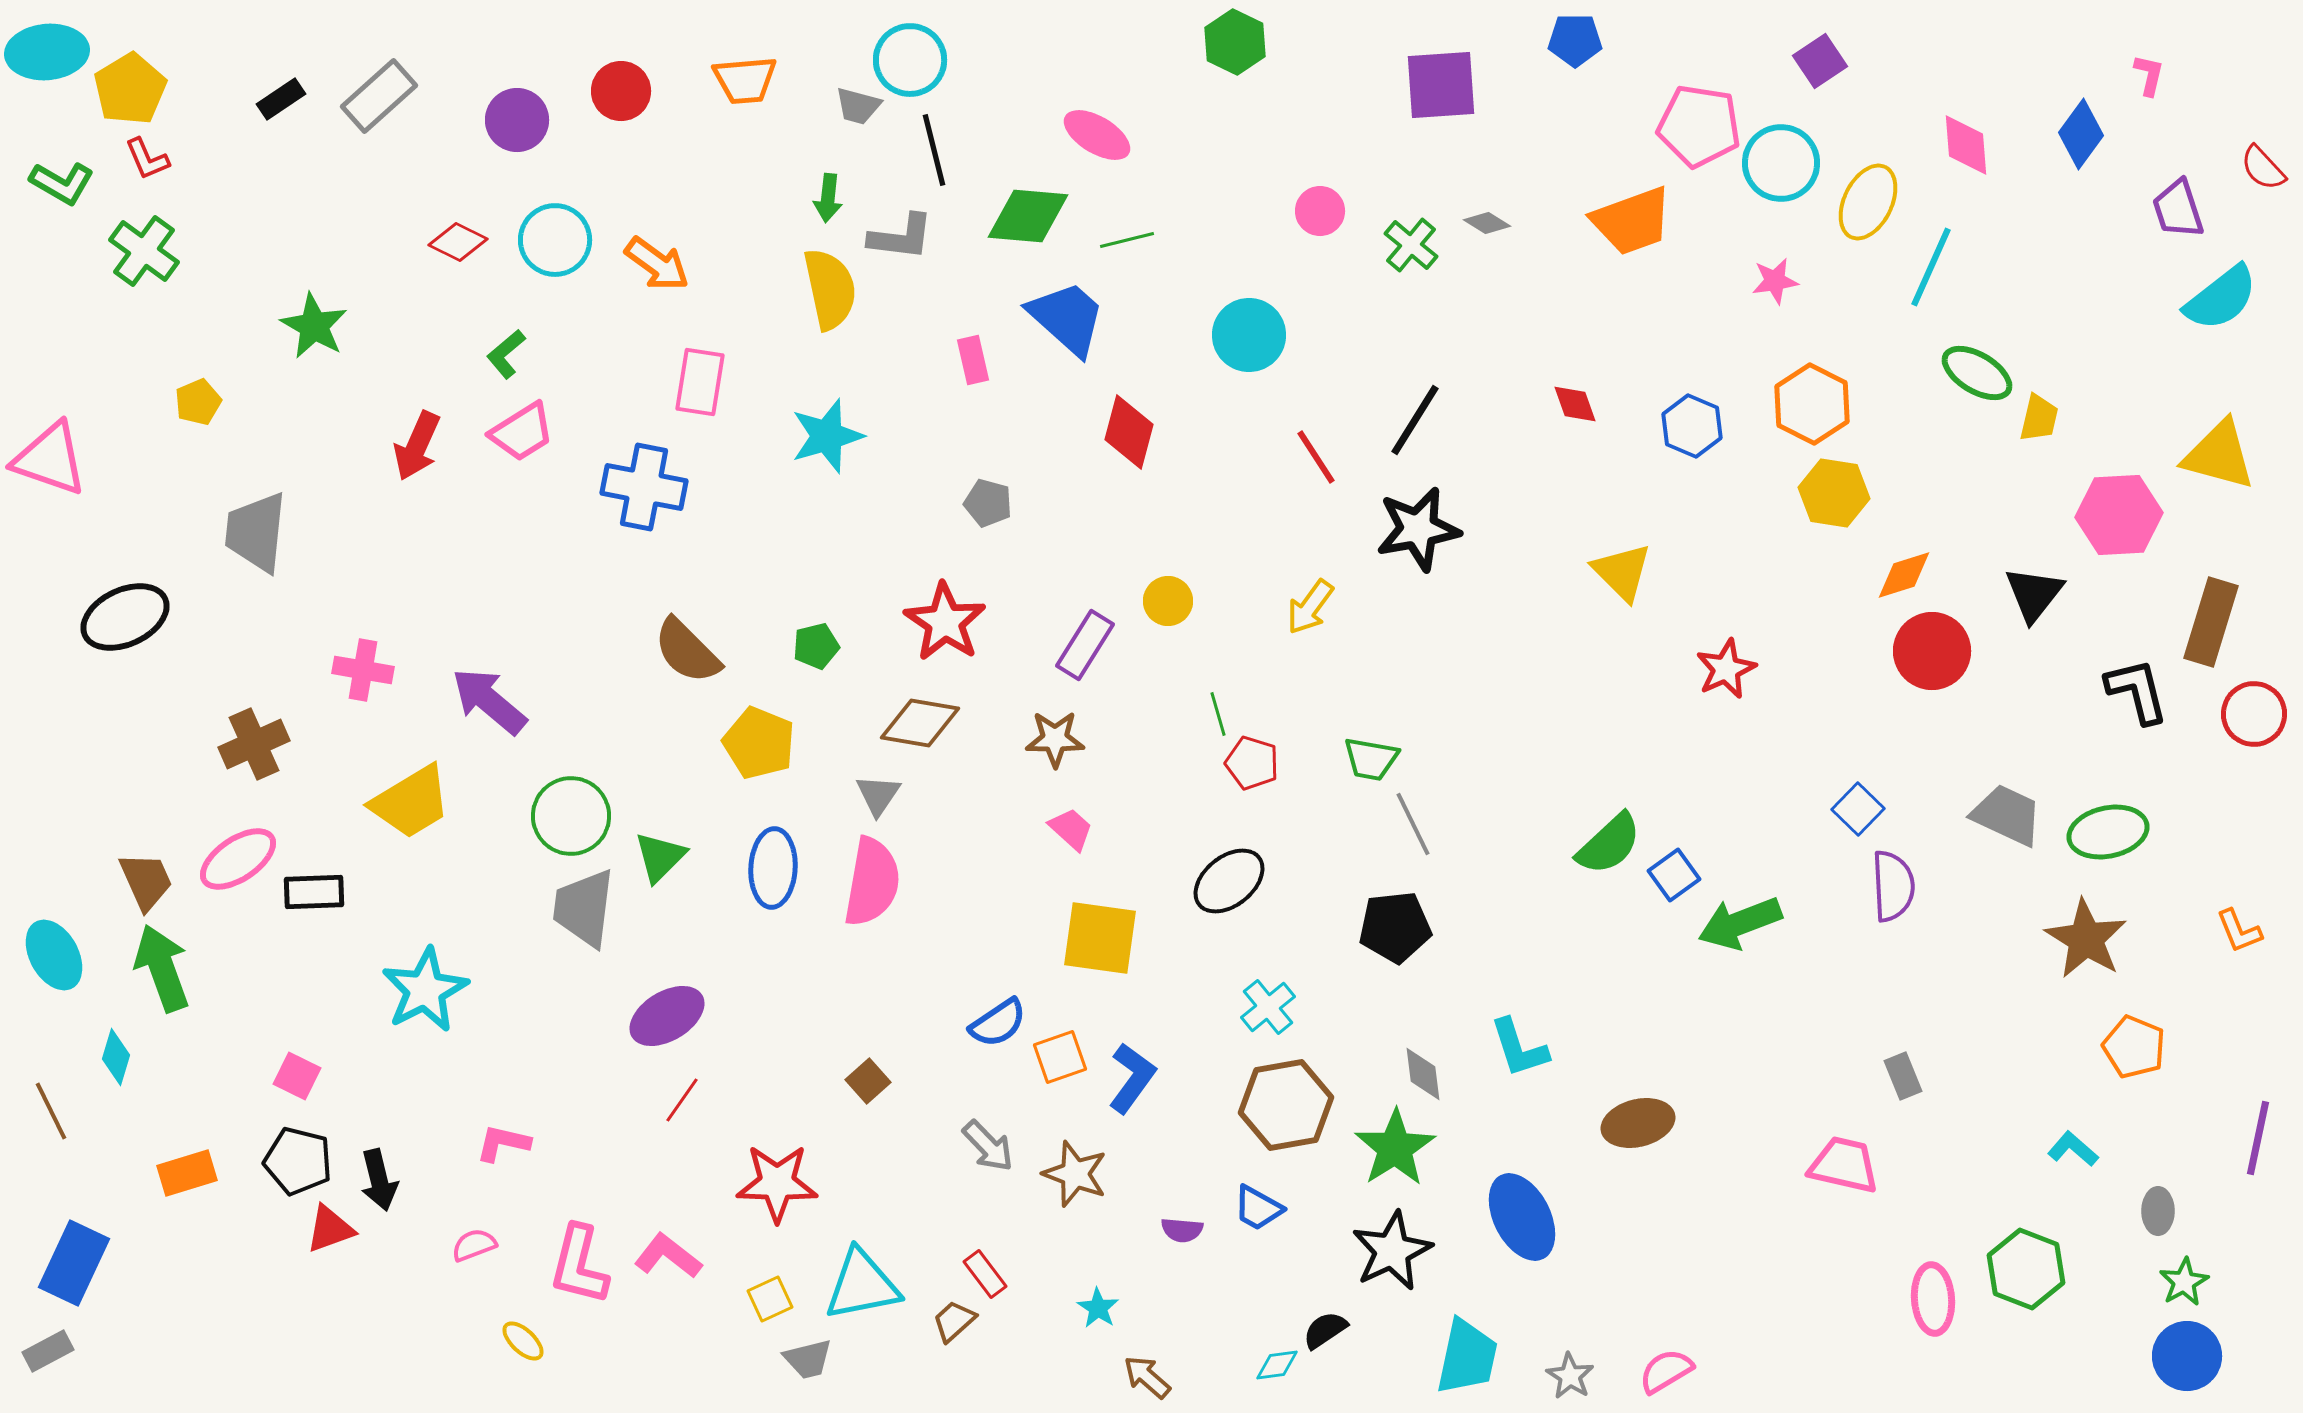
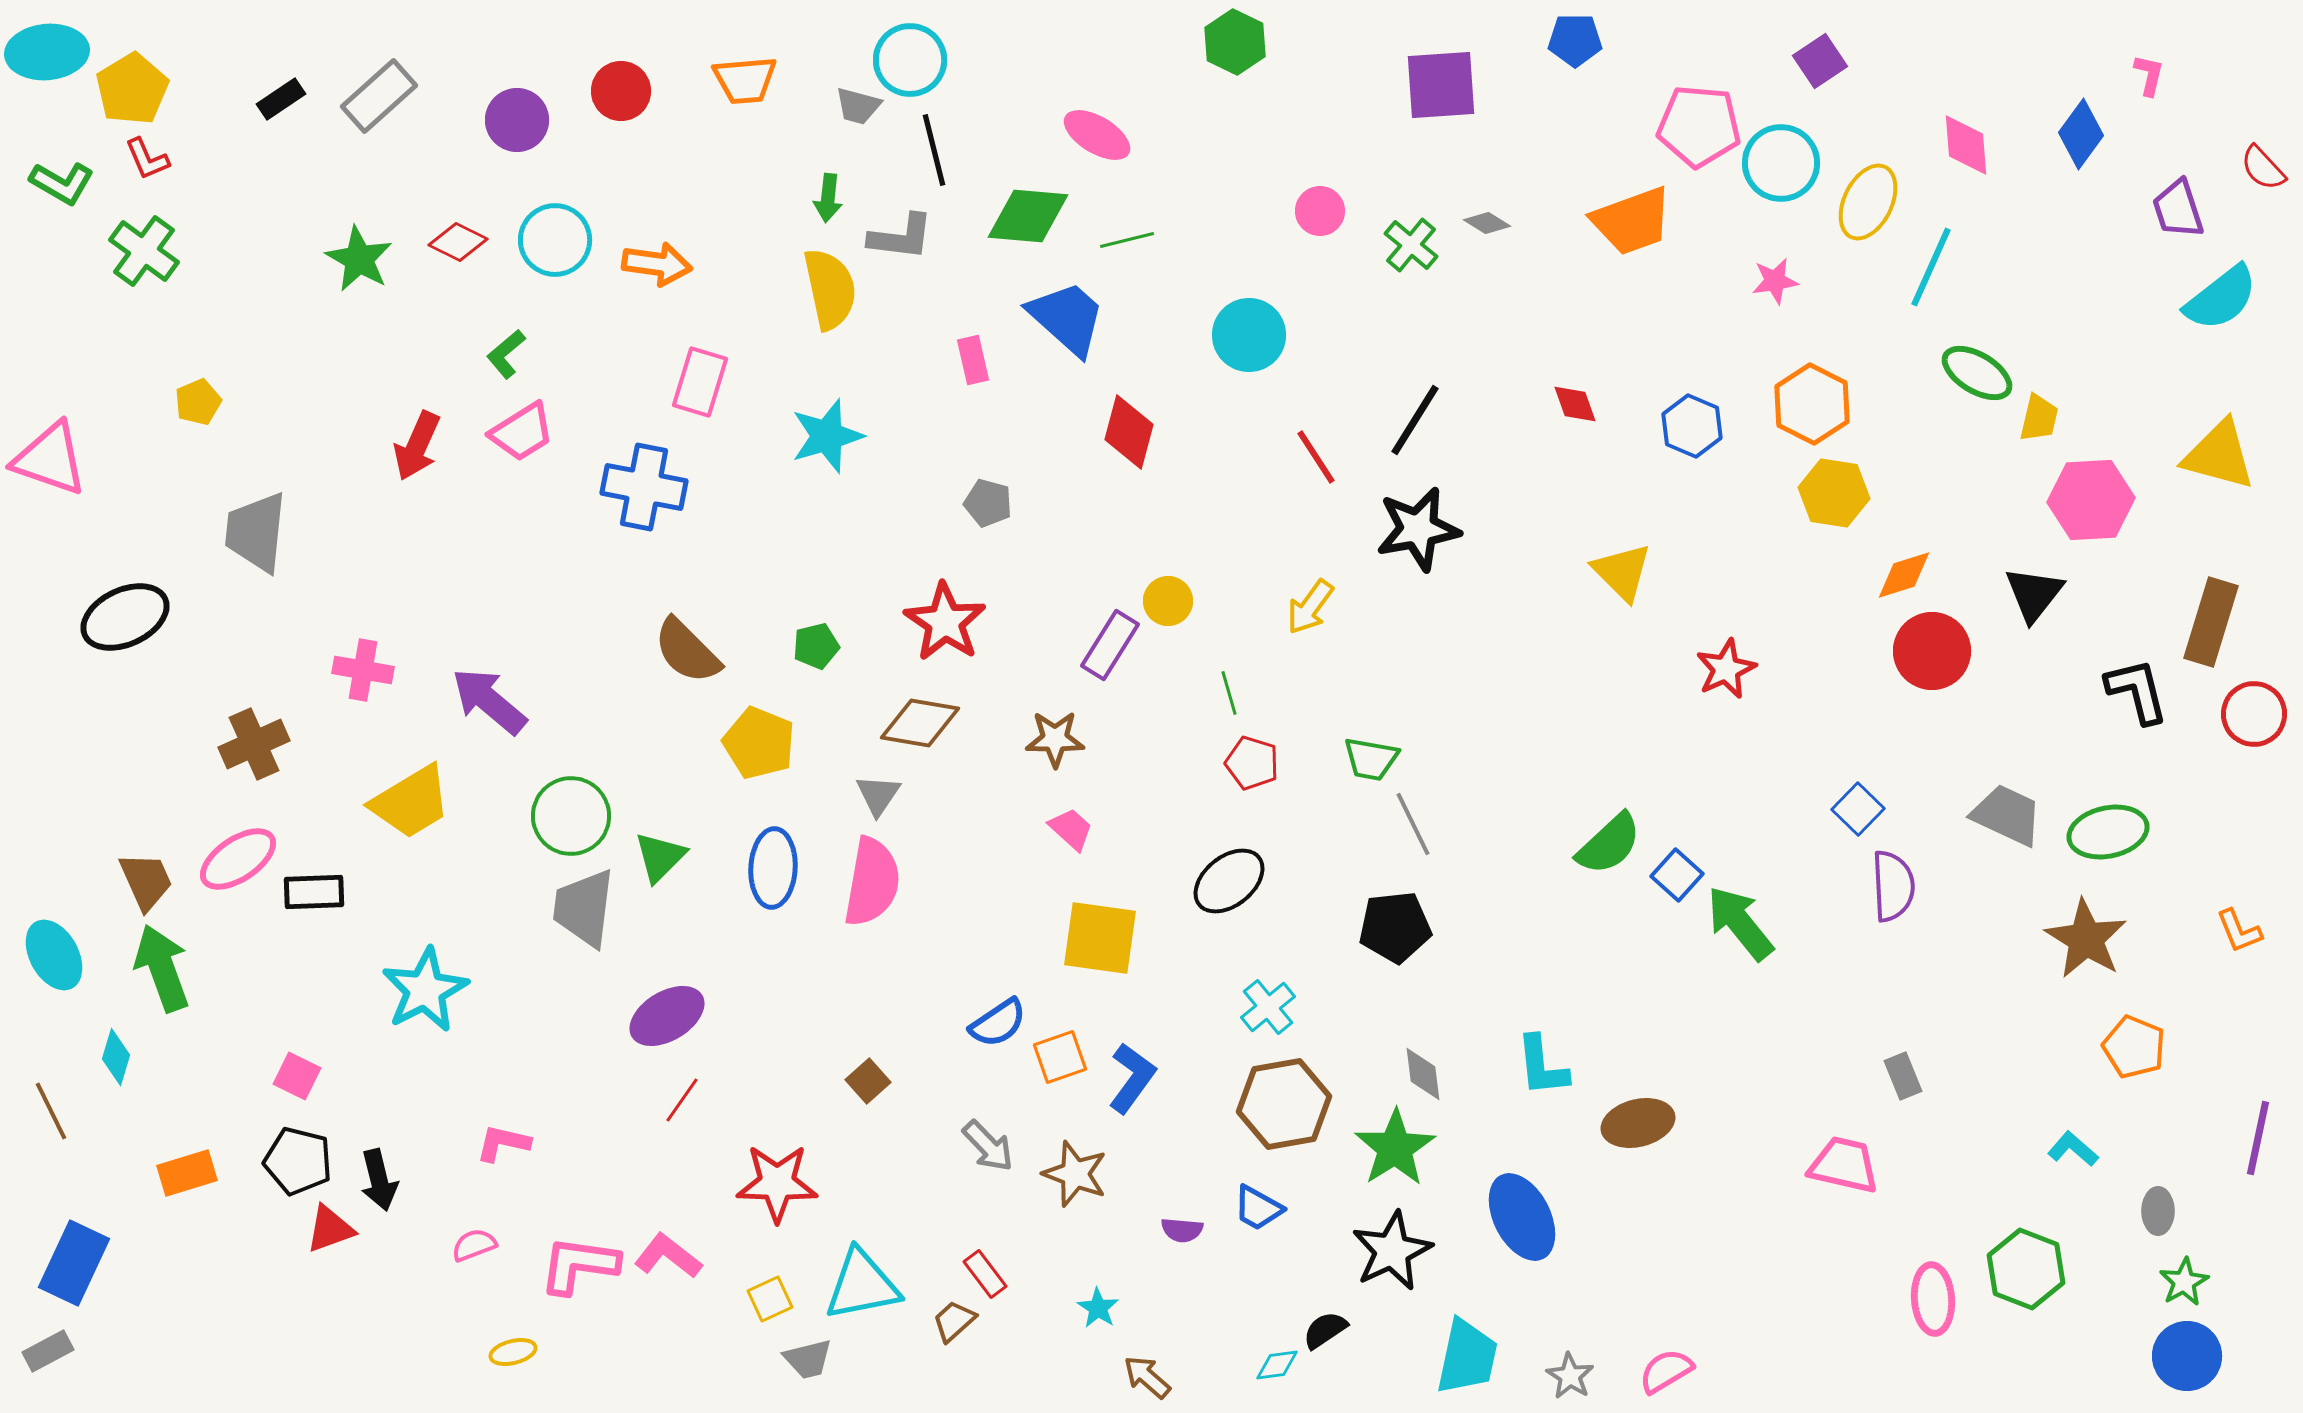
yellow pentagon at (130, 89): moved 2 px right
pink pentagon at (1699, 126): rotated 4 degrees counterclockwise
orange arrow at (657, 264): rotated 28 degrees counterclockwise
green star at (314, 326): moved 45 px right, 67 px up
pink rectangle at (700, 382): rotated 8 degrees clockwise
pink hexagon at (2119, 515): moved 28 px left, 15 px up
purple rectangle at (1085, 645): moved 25 px right
green line at (1218, 714): moved 11 px right, 21 px up
blue square at (1674, 875): moved 3 px right; rotated 12 degrees counterclockwise
green arrow at (1740, 923): rotated 72 degrees clockwise
cyan L-shape at (1519, 1048): moved 23 px right, 18 px down; rotated 12 degrees clockwise
brown hexagon at (1286, 1105): moved 2 px left, 1 px up
pink L-shape at (579, 1265): rotated 84 degrees clockwise
yellow ellipse at (523, 1341): moved 10 px left, 11 px down; rotated 57 degrees counterclockwise
